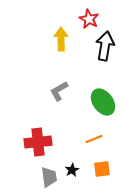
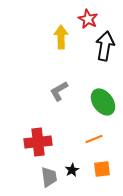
red star: moved 1 px left
yellow arrow: moved 2 px up
